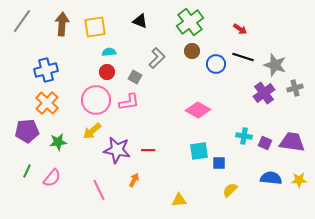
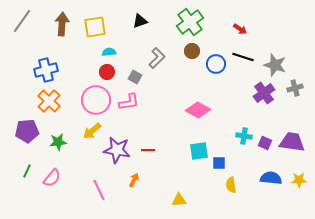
black triangle: rotated 42 degrees counterclockwise
orange cross: moved 2 px right, 2 px up
yellow semicircle: moved 1 px right, 5 px up; rotated 56 degrees counterclockwise
